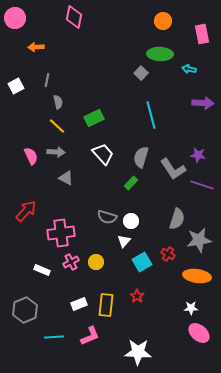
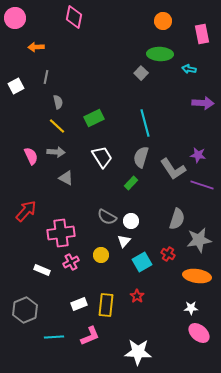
gray line at (47, 80): moved 1 px left, 3 px up
cyan line at (151, 115): moved 6 px left, 8 px down
white trapezoid at (103, 154): moved 1 px left, 3 px down; rotated 10 degrees clockwise
gray semicircle at (107, 217): rotated 12 degrees clockwise
yellow circle at (96, 262): moved 5 px right, 7 px up
